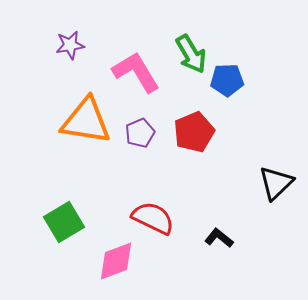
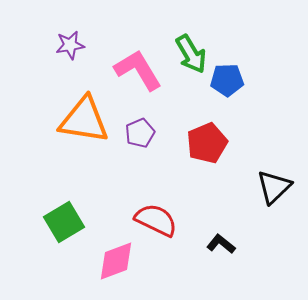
pink L-shape: moved 2 px right, 2 px up
orange triangle: moved 2 px left, 1 px up
red pentagon: moved 13 px right, 11 px down
black triangle: moved 2 px left, 4 px down
red semicircle: moved 3 px right, 2 px down
black L-shape: moved 2 px right, 6 px down
